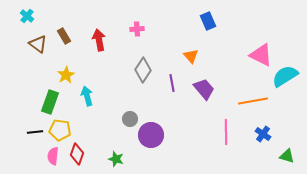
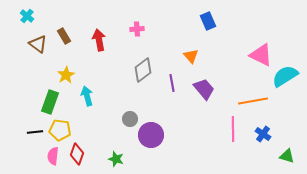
gray diamond: rotated 20 degrees clockwise
pink line: moved 7 px right, 3 px up
